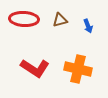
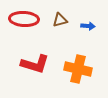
blue arrow: rotated 64 degrees counterclockwise
red L-shape: moved 4 px up; rotated 16 degrees counterclockwise
